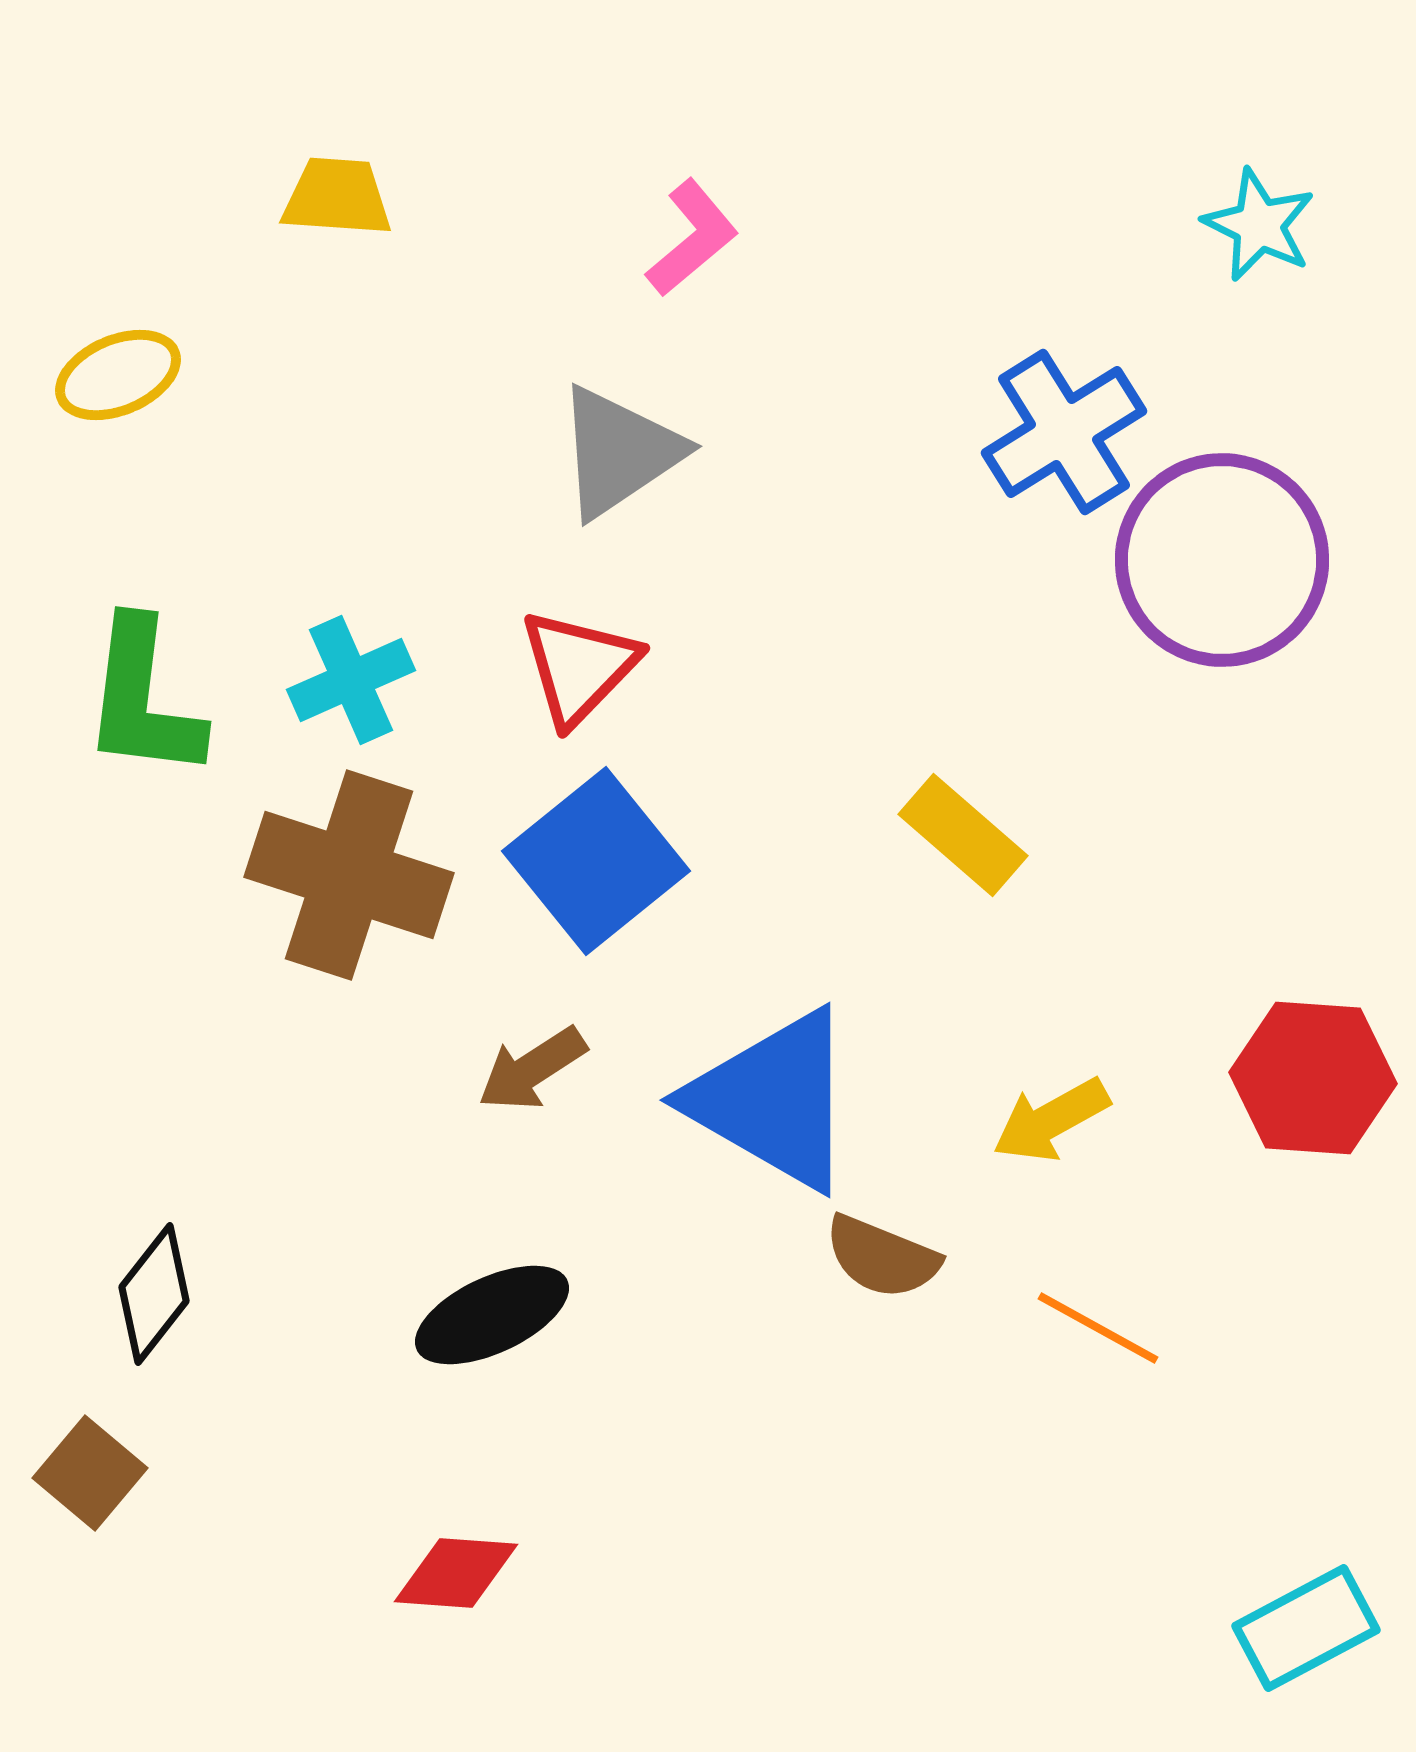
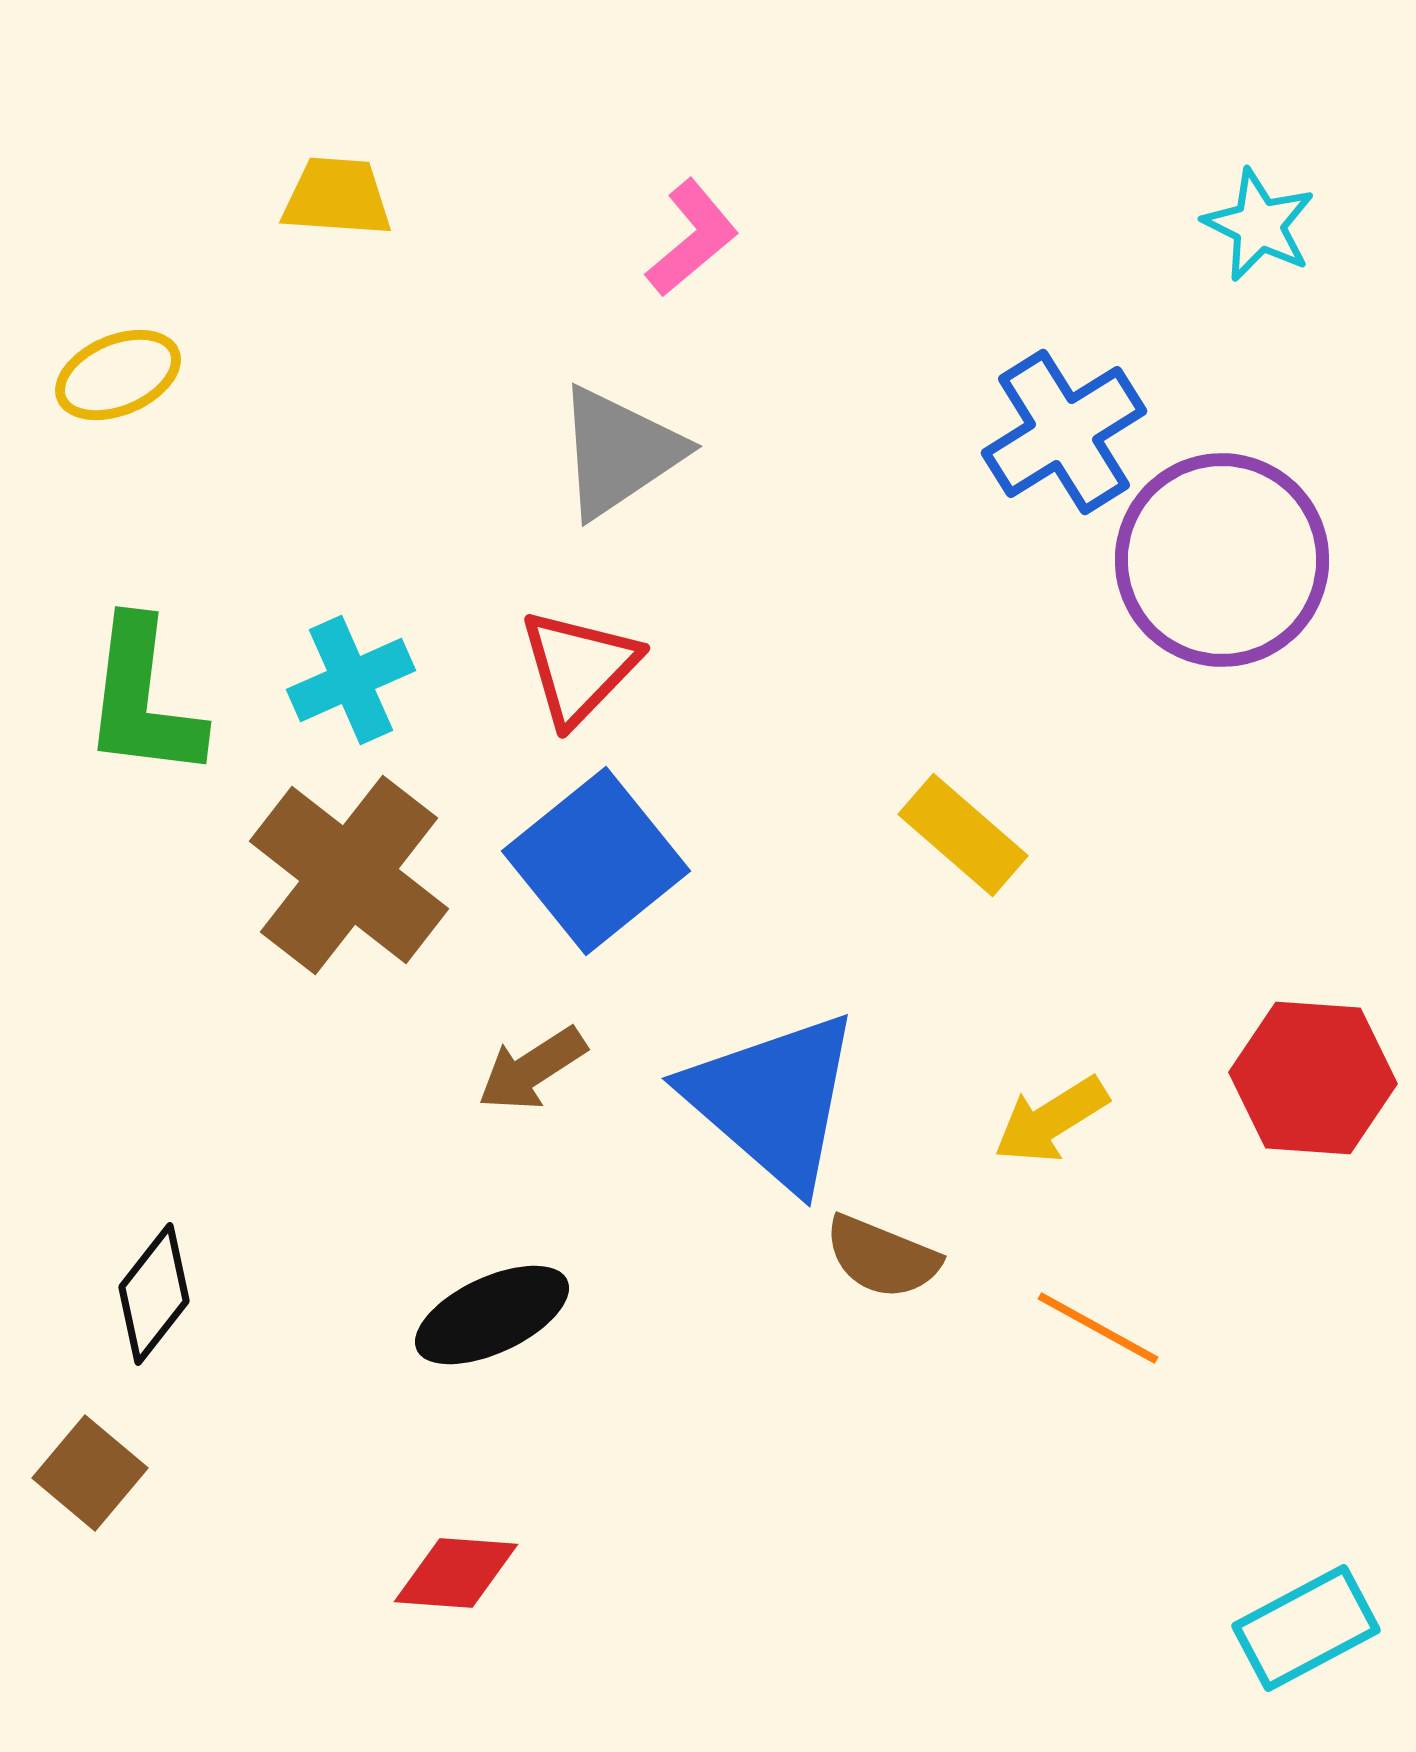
brown cross: rotated 20 degrees clockwise
blue triangle: rotated 11 degrees clockwise
yellow arrow: rotated 3 degrees counterclockwise
